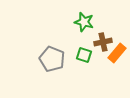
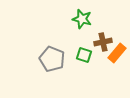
green star: moved 2 px left, 3 px up
